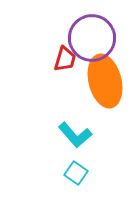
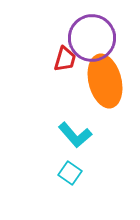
cyan square: moved 6 px left
